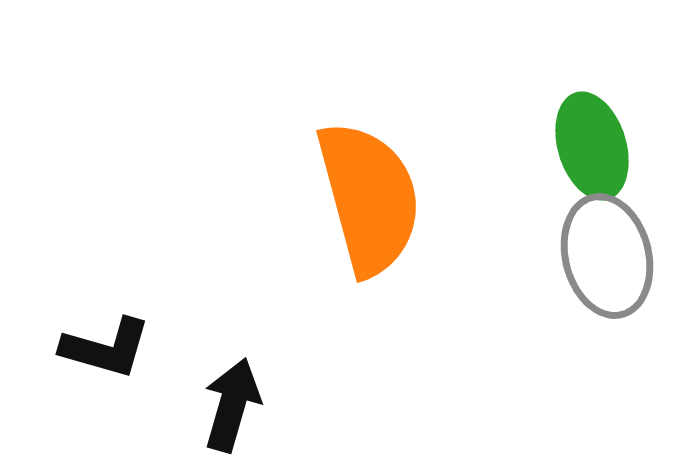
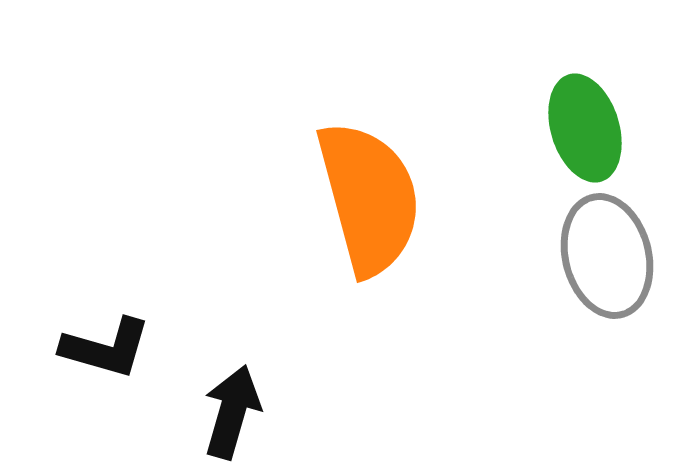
green ellipse: moved 7 px left, 18 px up
black arrow: moved 7 px down
